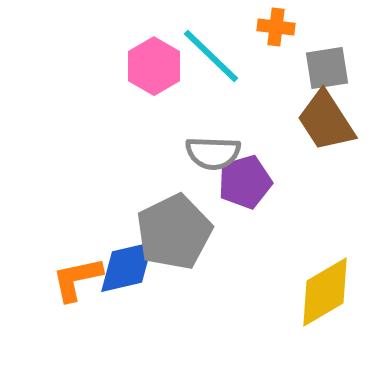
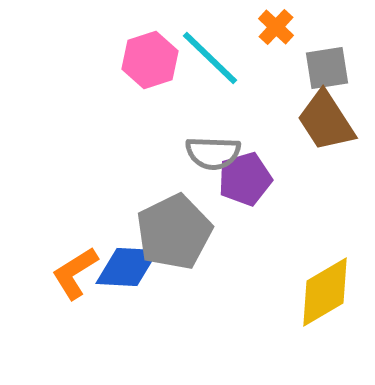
orange cross: rotated 36 degrees clockwise
cyan line: moved 1 px left, 2 px down
pink hexagon: moved 4 px left, 6 px up; rotated 12 degrees clockwise
purple pentagon: moved 3 px up
blue diamond: rotated 16 degrees clockwise
orange L-shape: moved 2 px left, 6 px up; rotated 20 degrees counterclockwise
